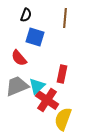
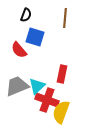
red semicircle: moved 8 px up
red cross: rotated 15 degrees counterclockwise
yellow semicircle: moved 2 px left, 7 px up
